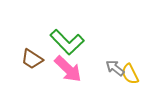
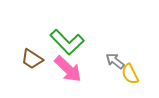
gray arrow: moved 7 px up
